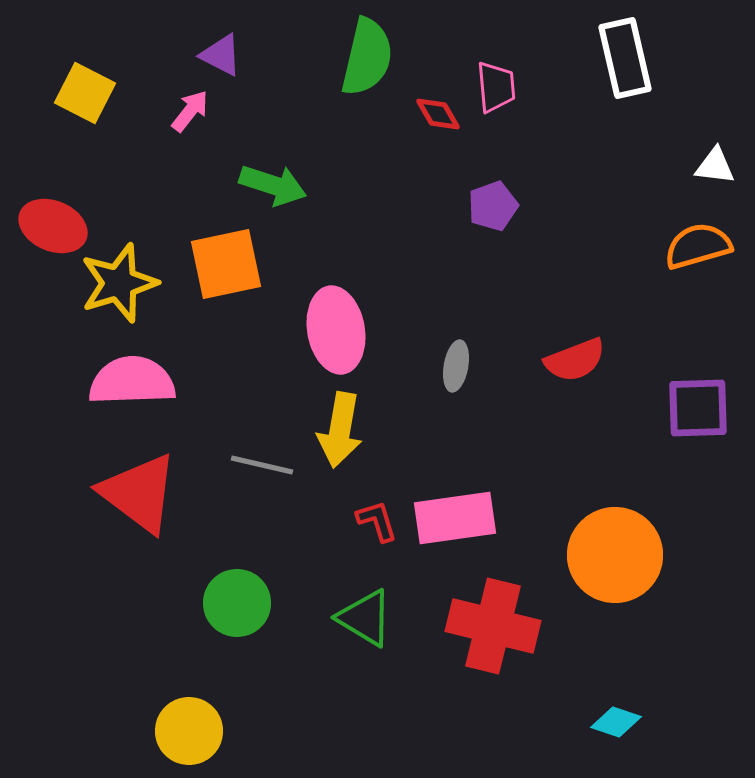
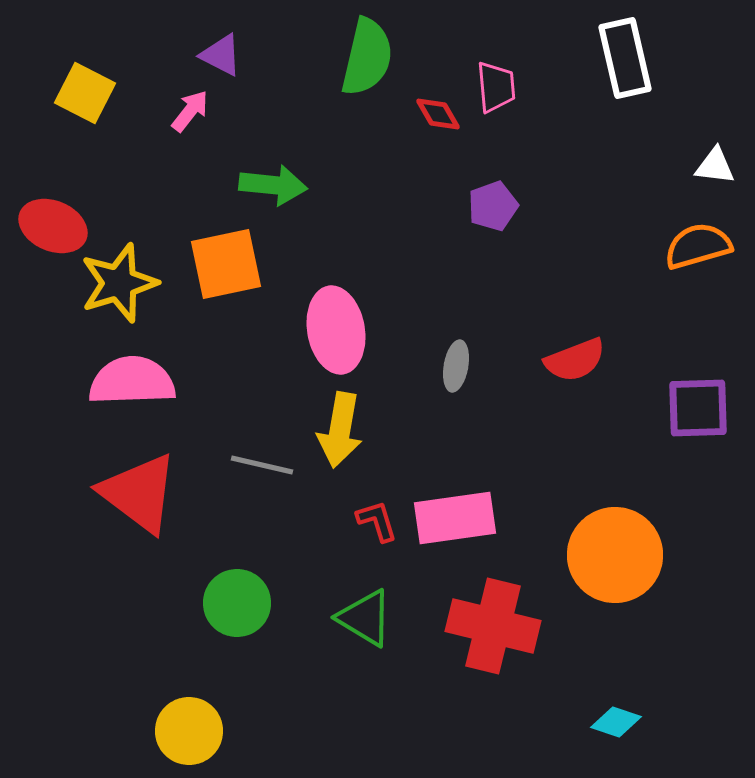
green arrow: rotated 12 degrees counterclockwise
